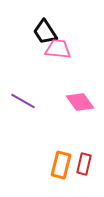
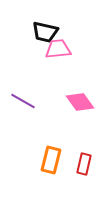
black trapezoid: rotated 44 degrees counterclockwise
pink trapezoid: rotated 12 degrees counterclockwise
orange rectangle: moved 10 px left, 5 px up
